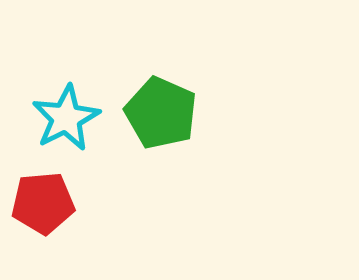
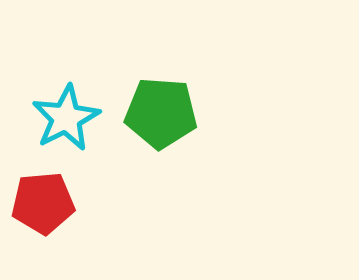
green pentagon: rotated 20 degrees counterclockwise
